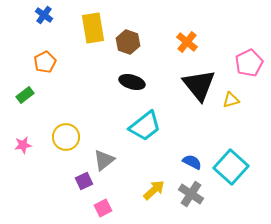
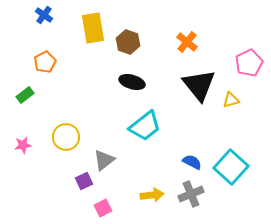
yellow arrow: moved 2 px left, 5 px down; rotated 35 degrees clockwise
gray cross: rotated 35 degrees clockwise
